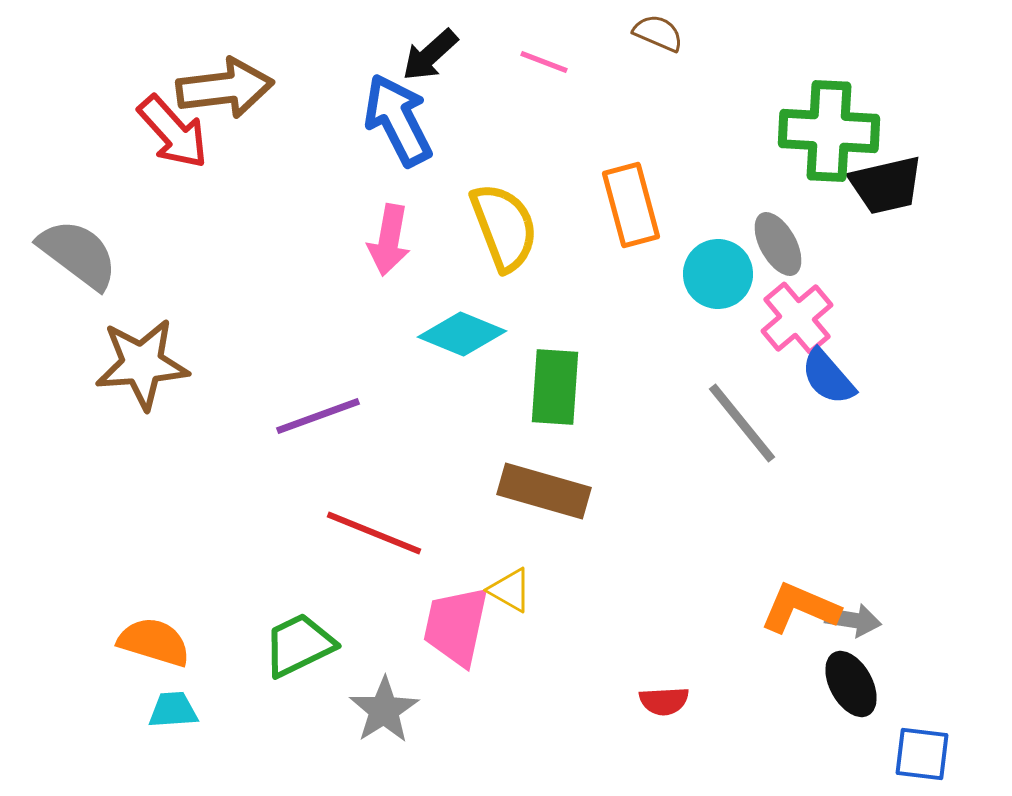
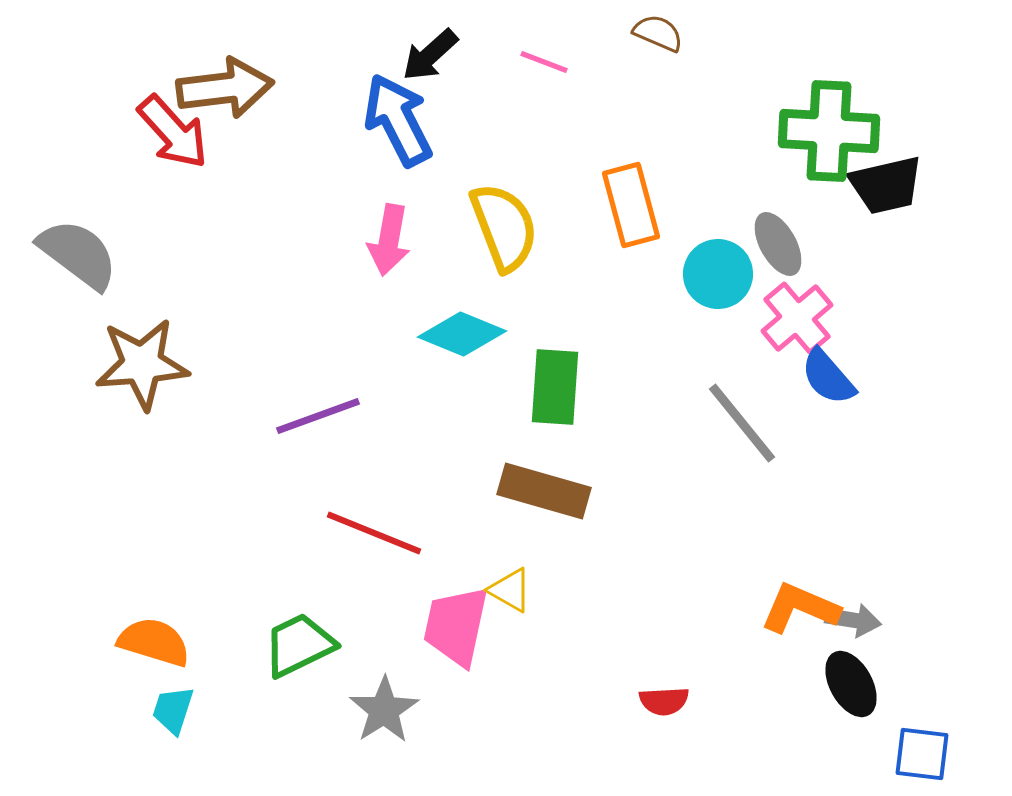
cyan trapezoid: rotated 68 degrees counterclockwise
